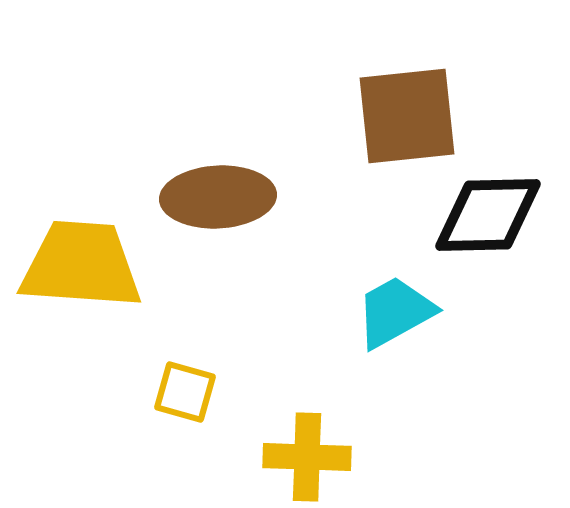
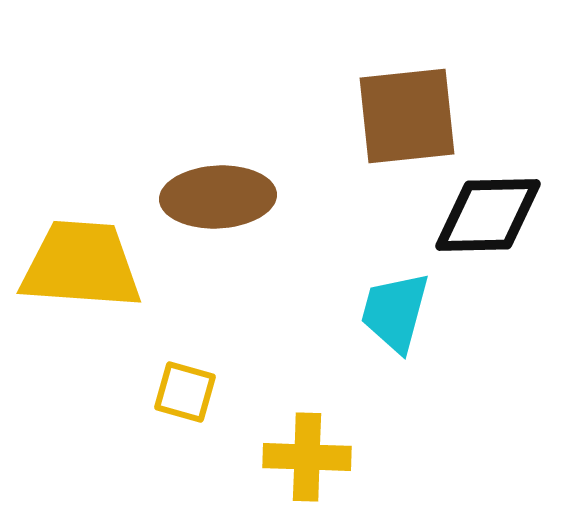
cyan trapezoid: rotated 46 degrees counterclockwise
